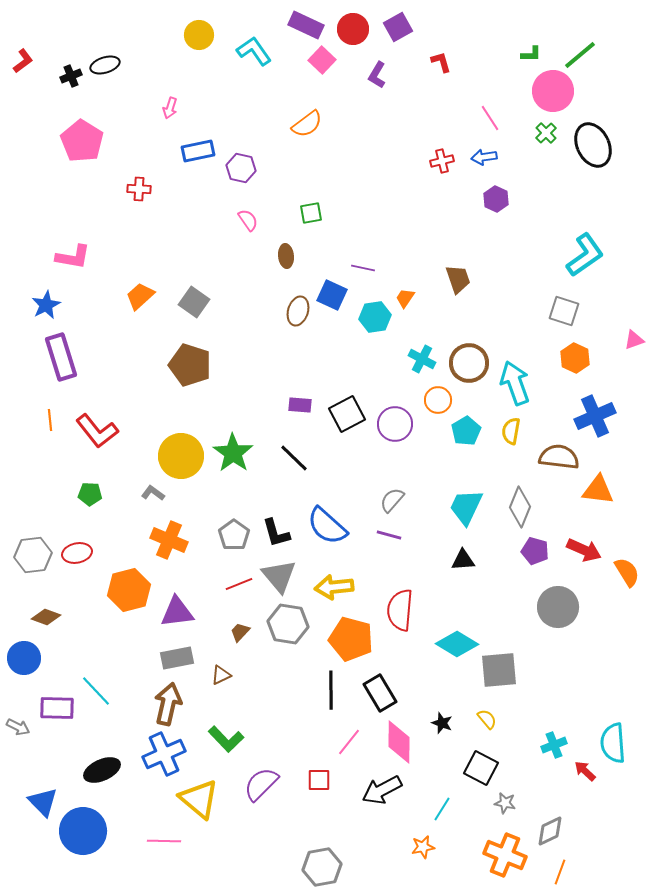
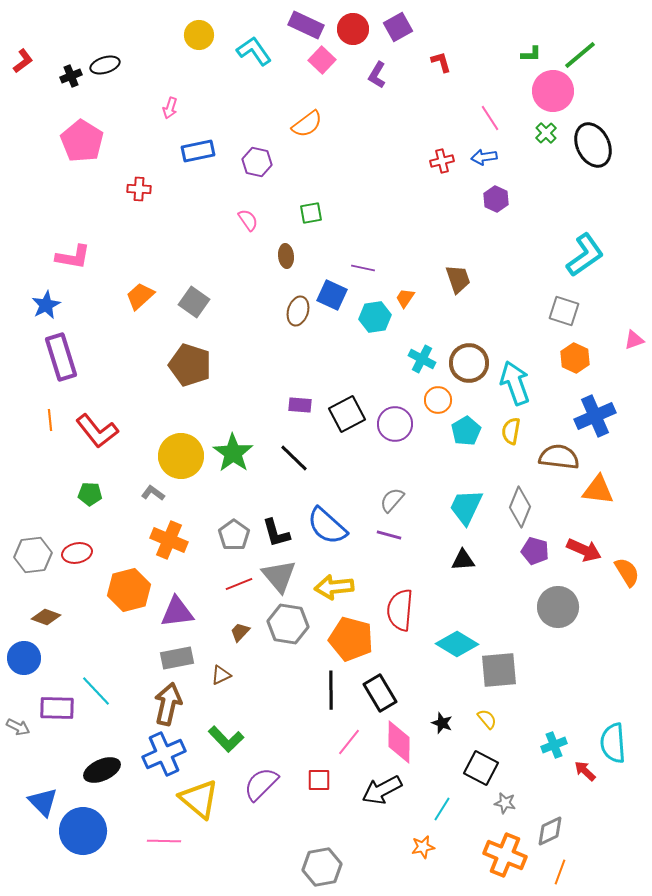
purple hexagon at (241, 168): moved 16 px right, 6 px up
